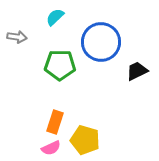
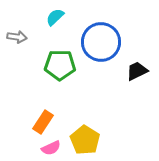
orange rectangle: moved 12 px left; rotated 15 degrees clockwise
yellow pentagon: rotated 16 degrees clockwise
